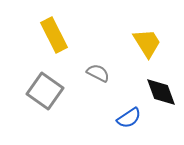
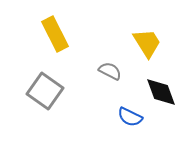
yellow rectangle: moved 1 px right, 1 px up
gray semicircle: moved 12 px right, 2 px up
blue semicircle: moved 1 px right, 1 px up; rotated 60 degrees clockwise
